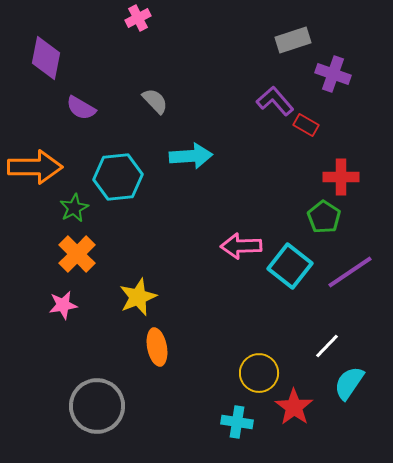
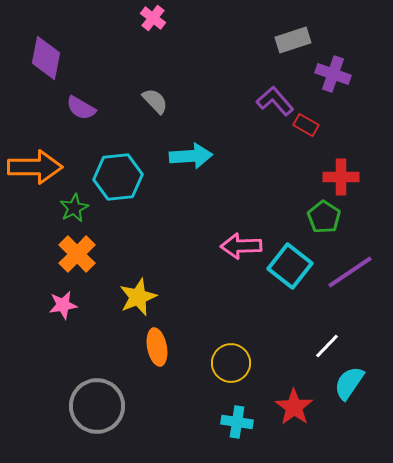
pink cross: moved 15 px right; rotated 25 degrees counterclockwise
yellow circle: moved 28 px left, 10 px up
